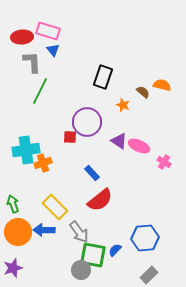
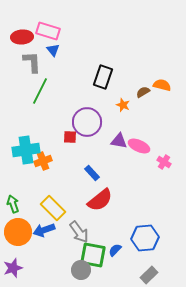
brown semicircle: rotated 72 degrees counterclockwise
purple triangle: rotated 24 degrees counterclockwise
orange cross: moved 2 px up
yellow rectangle: moved 2 px left, 1 px down
blue arrow: rotated 20 degrees counterclockwise
